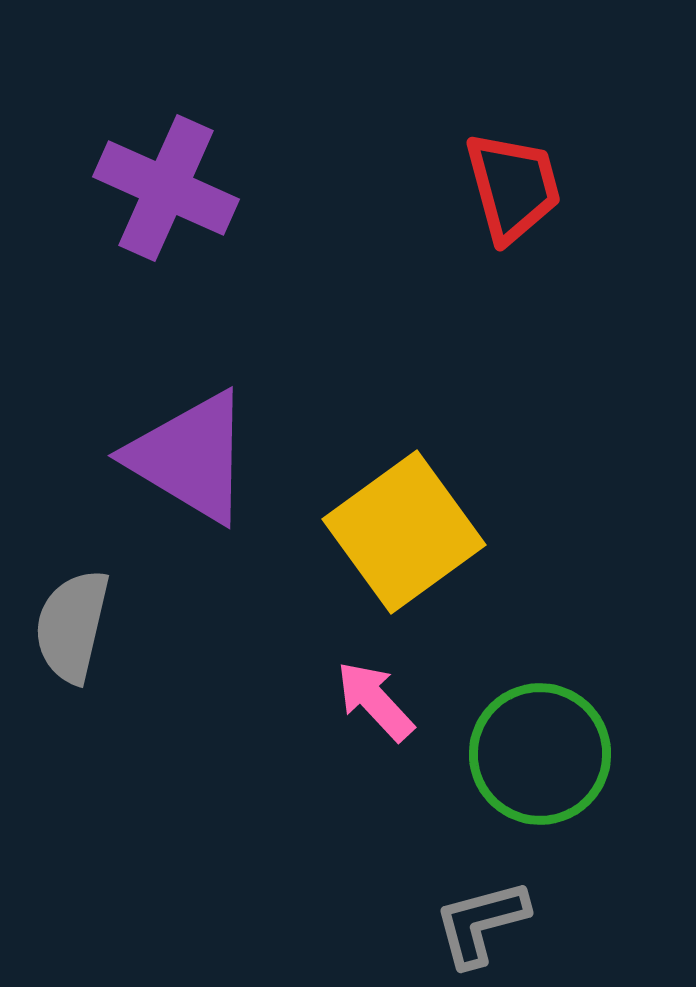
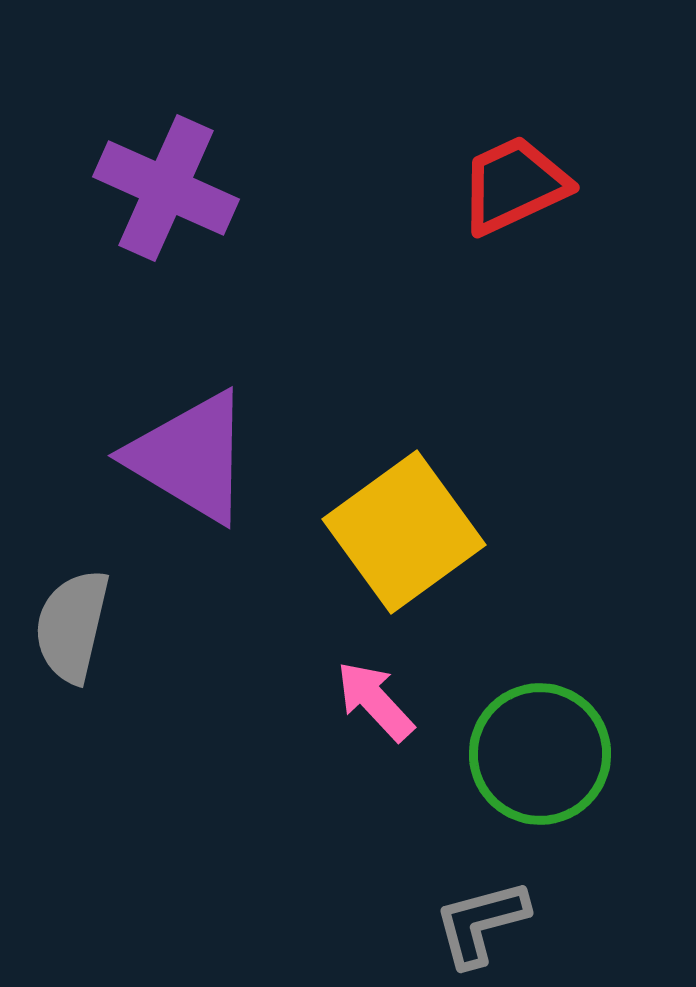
red trapezoid: moved 1 px right, 2 px up; rotated 100 degrees counterclockwise
